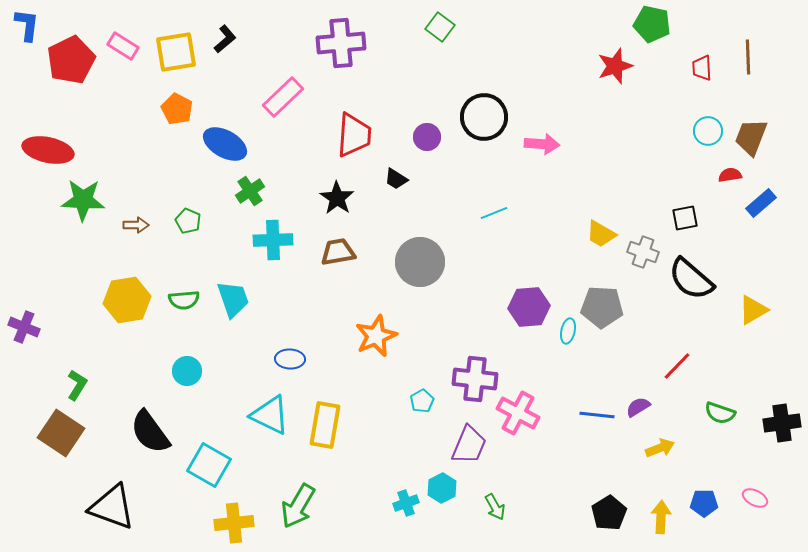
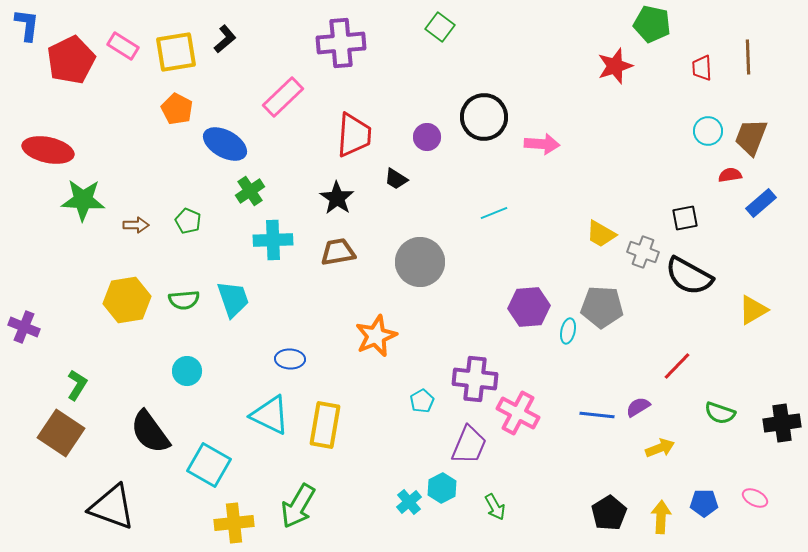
black semicircle at (691, 279): moved 2 px left, 3 px up; rotated 12 degrees counterclockwise
cyan cross at (406, 503): moved 3 px right, 1 px up; rotated 20 degrees counterclockwise
